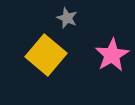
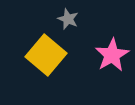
gray star: moved 1 px right, 1 px down
